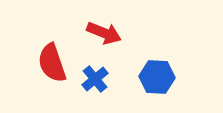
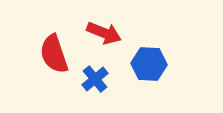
red semicircle: moved 2 px right, 9 px up
blue hexagon: moved 8 px left, 13 px up
